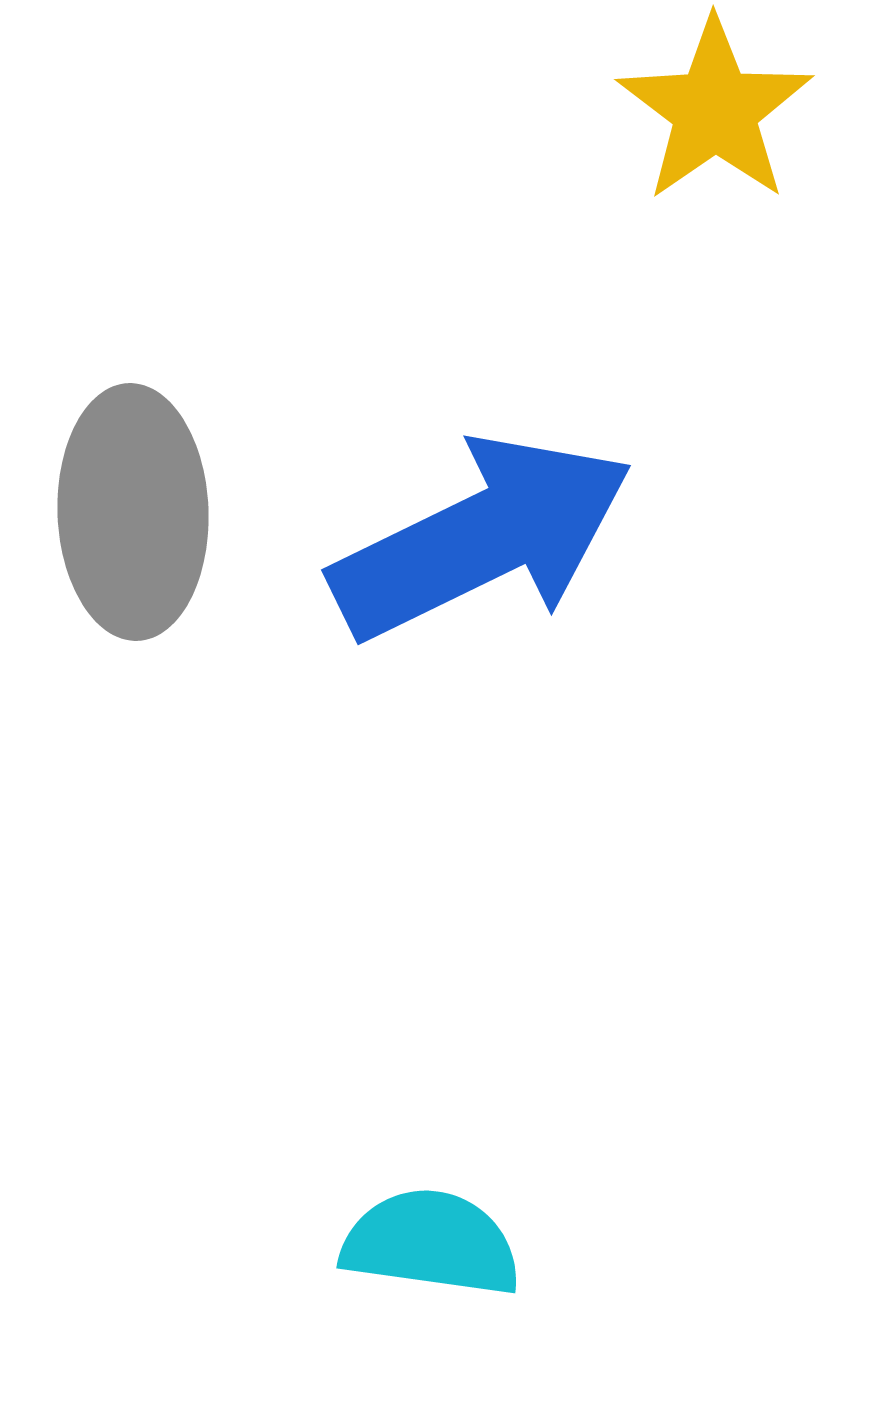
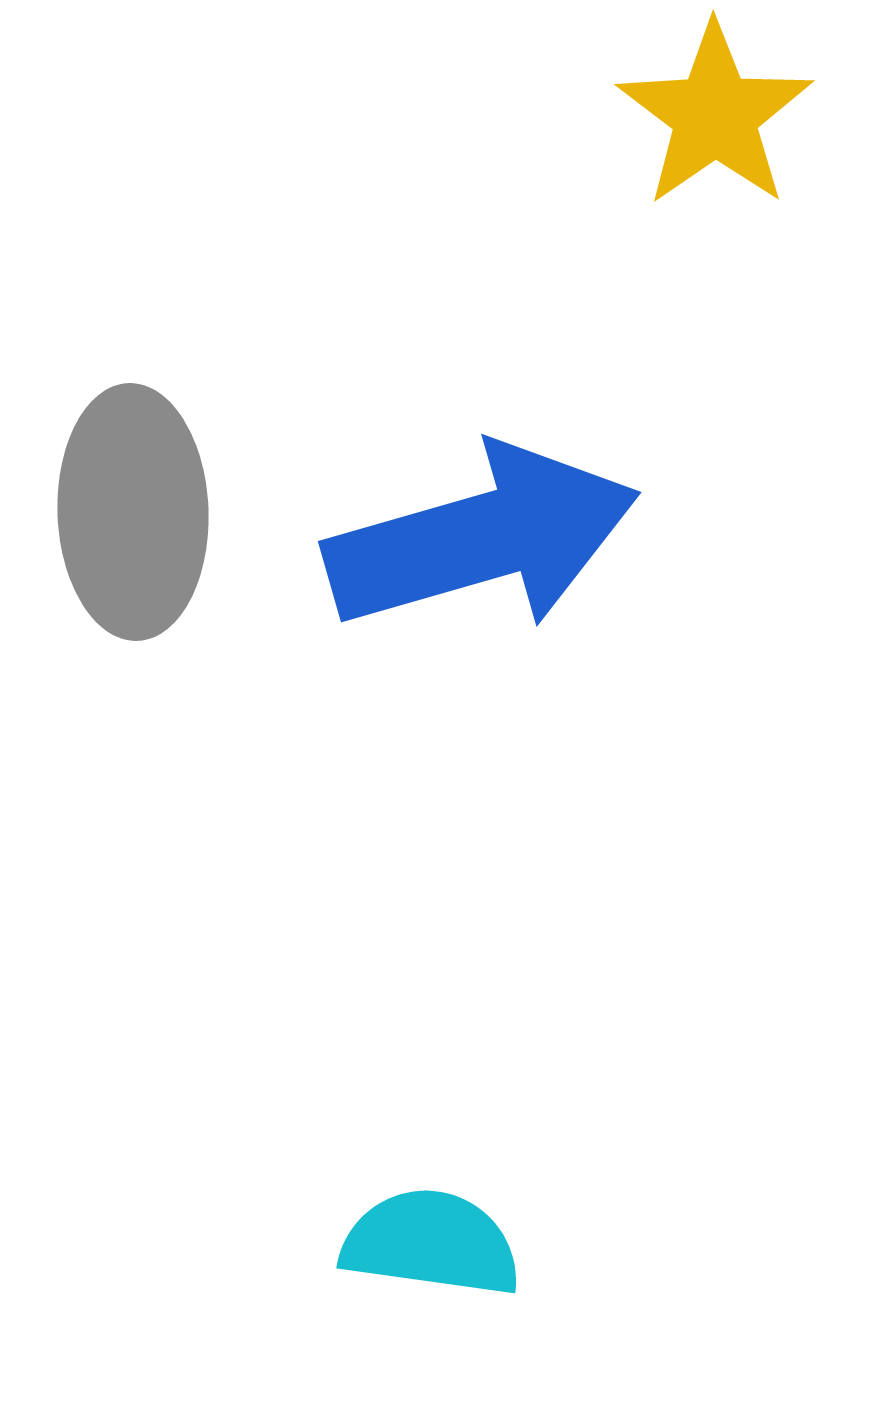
yellow star: moved 5 px down
blue arrow: rotated 10 degrees clockwise
